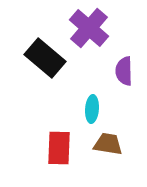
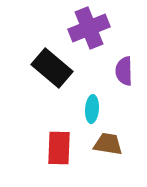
purple cross: rotated 27 degrees clockwise
black rectangle: moved 7 px right, 10 px down
